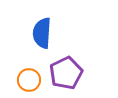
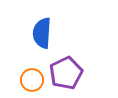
orange circle: moved 3 px right
